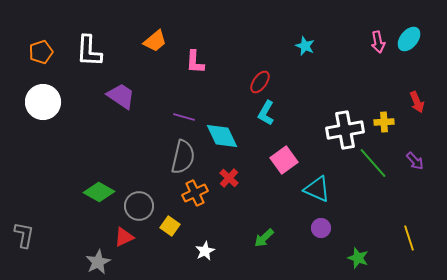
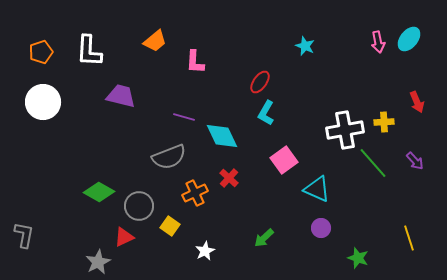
purple trapezoid: rotated 20 degrees counterclockwise
gray semicircle: moved 14 px left; rotated 56 degrees clockwise
